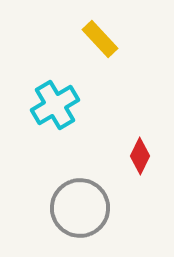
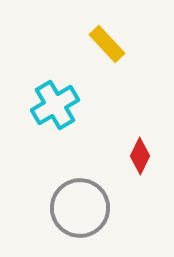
yellow rectangle: moved 7 px right, 5 px down
